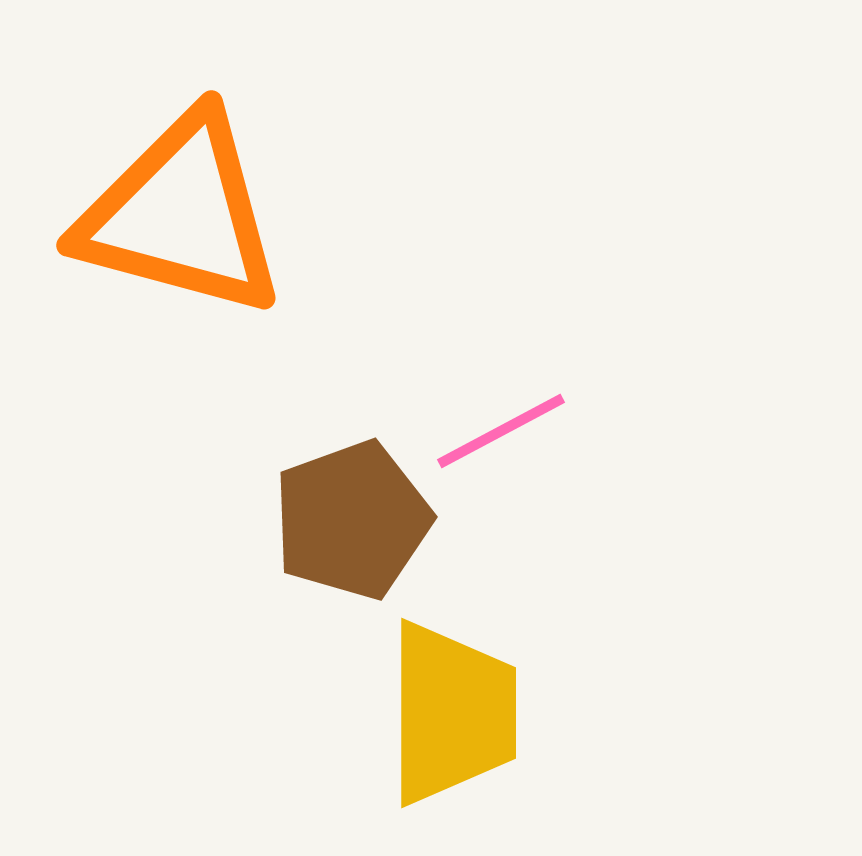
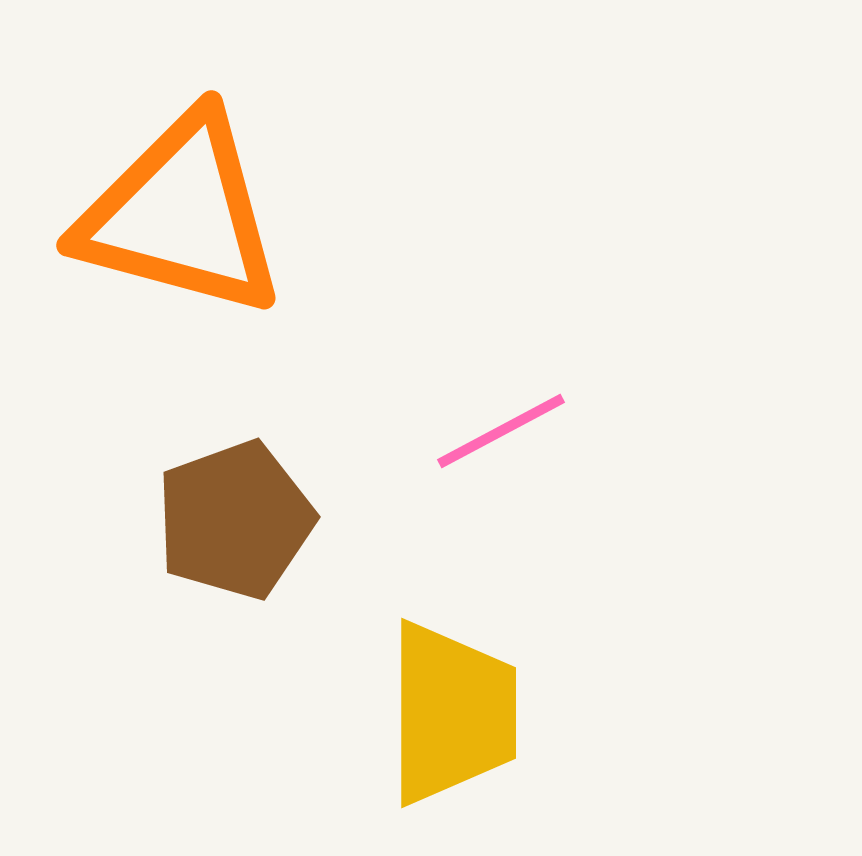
brown pentagon: moved 117 px left
